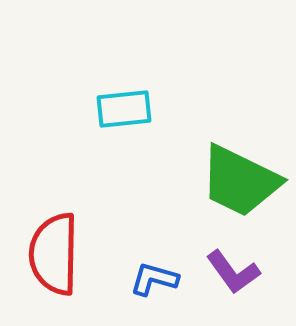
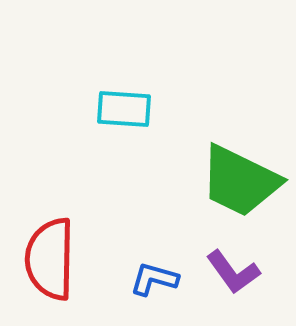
cyan rectangle: rotated 10 degrees clockwise
red semicircle: moved 4 px left, 5 px down
